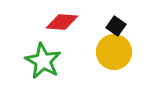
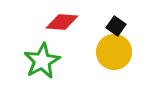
green star: moved 1 px left; rotated 15 degrees clockwise
